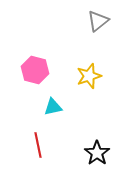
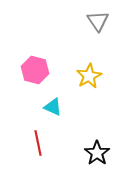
gray triangle: rotated 25 degrees counterclockwise
yellow star: rotated 10 degrees counterclockwise
cyan triangle: rotated 36 degrees clockwise
red line: moved 2 px up
